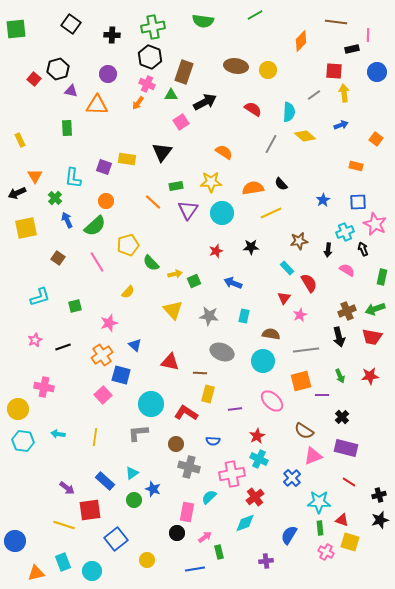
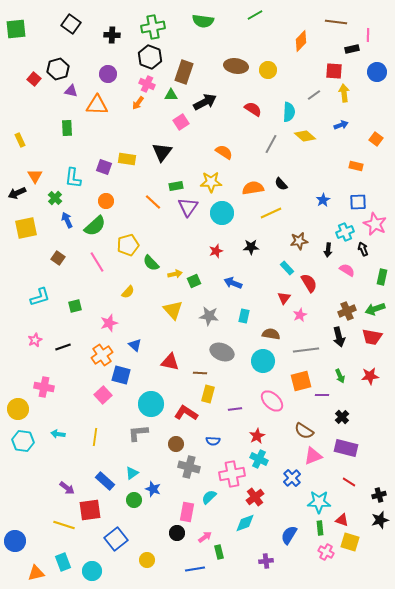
purple triangle at (188, 210): moved 3 px up
